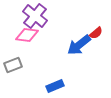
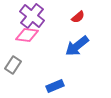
purple cross: moved 3 px left
red semicircle: moved 18 px left, 16 px up
blue arrow: moved 2 px left, 1 px down
gray rectangle: rotated 36 degrees counterclockwise
